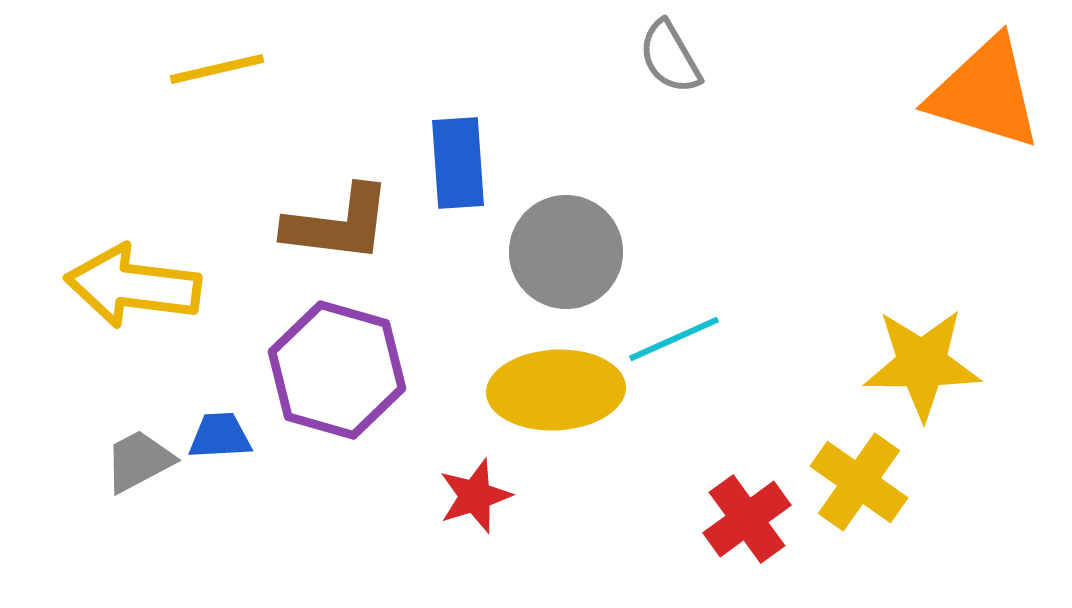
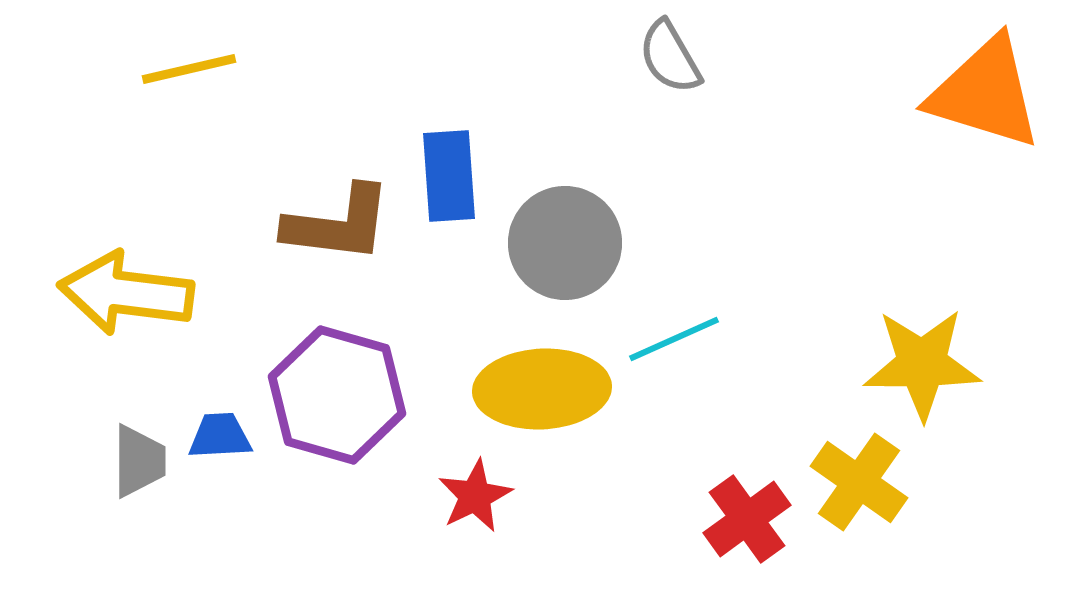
yellow line: moved 28 px left
blue rectangle: moved 9 px left, 13 px down
gray circle: moved 1 px left, 9 px up
yellow arrow: moved 7 px left, 7 px down
purple hexagon: moved 25 px down
yellow ellipse: moved 14 px left, 1 px up
gray trapezoid: rotated 118 degrees clockwise
red star: rotated 8 degrees counterclockwise
